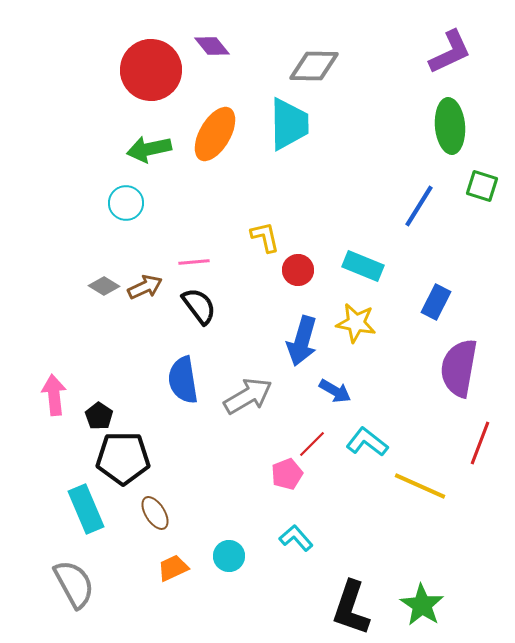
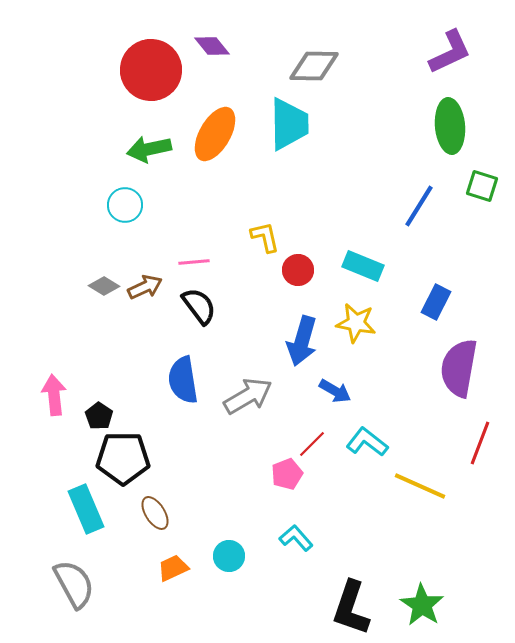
cyan circle at (126, 203): moved 1 px left, 2 px down
